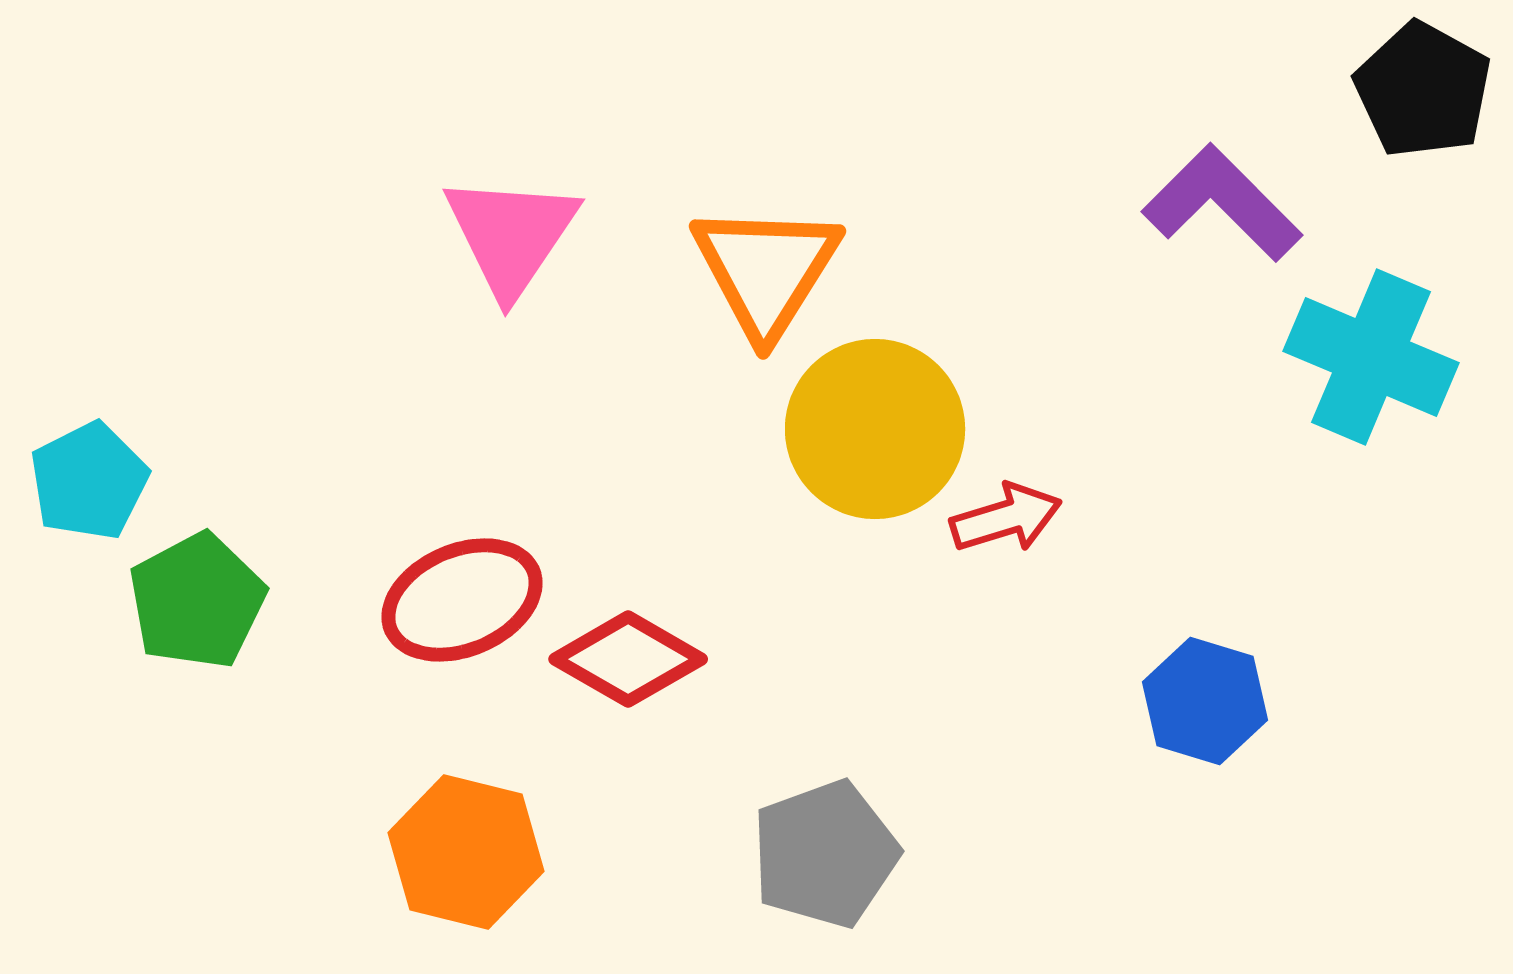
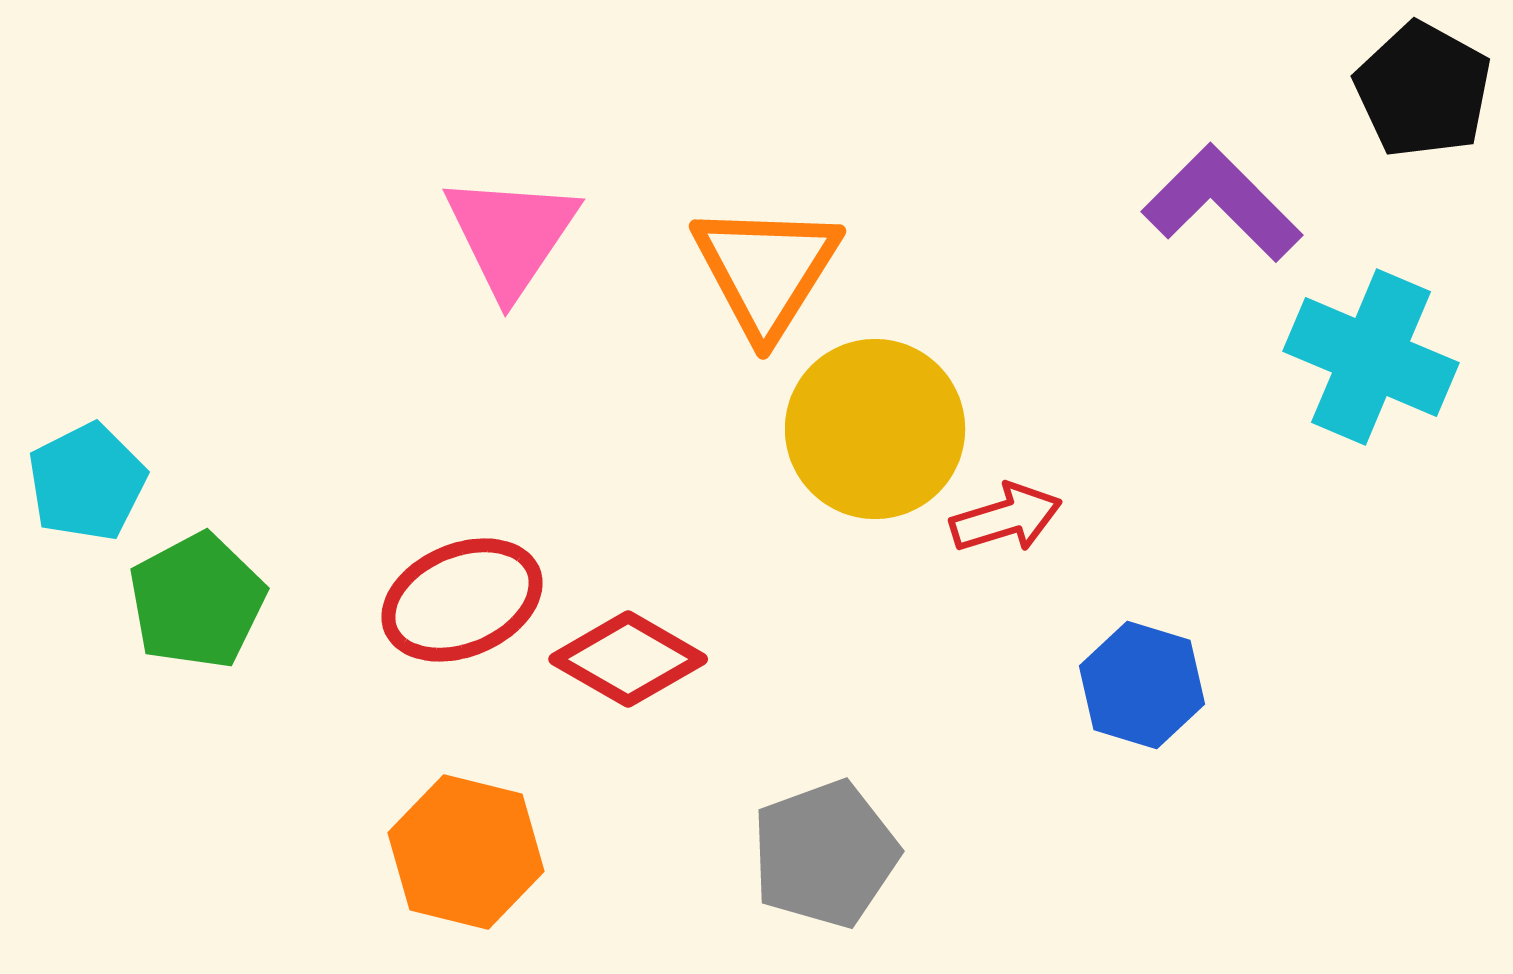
cyan pentagon: moved 2 px left, 1 px down
blue hexagon: moved 63 px left, 16 px up
